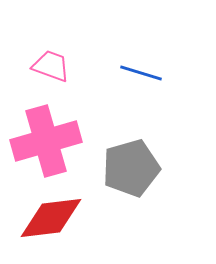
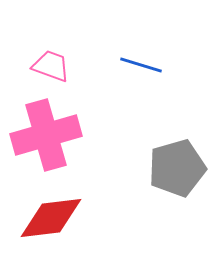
blue line: moved 8 px up
pink cross: moved 6 px up
gray pentagon: moved 46 px right
